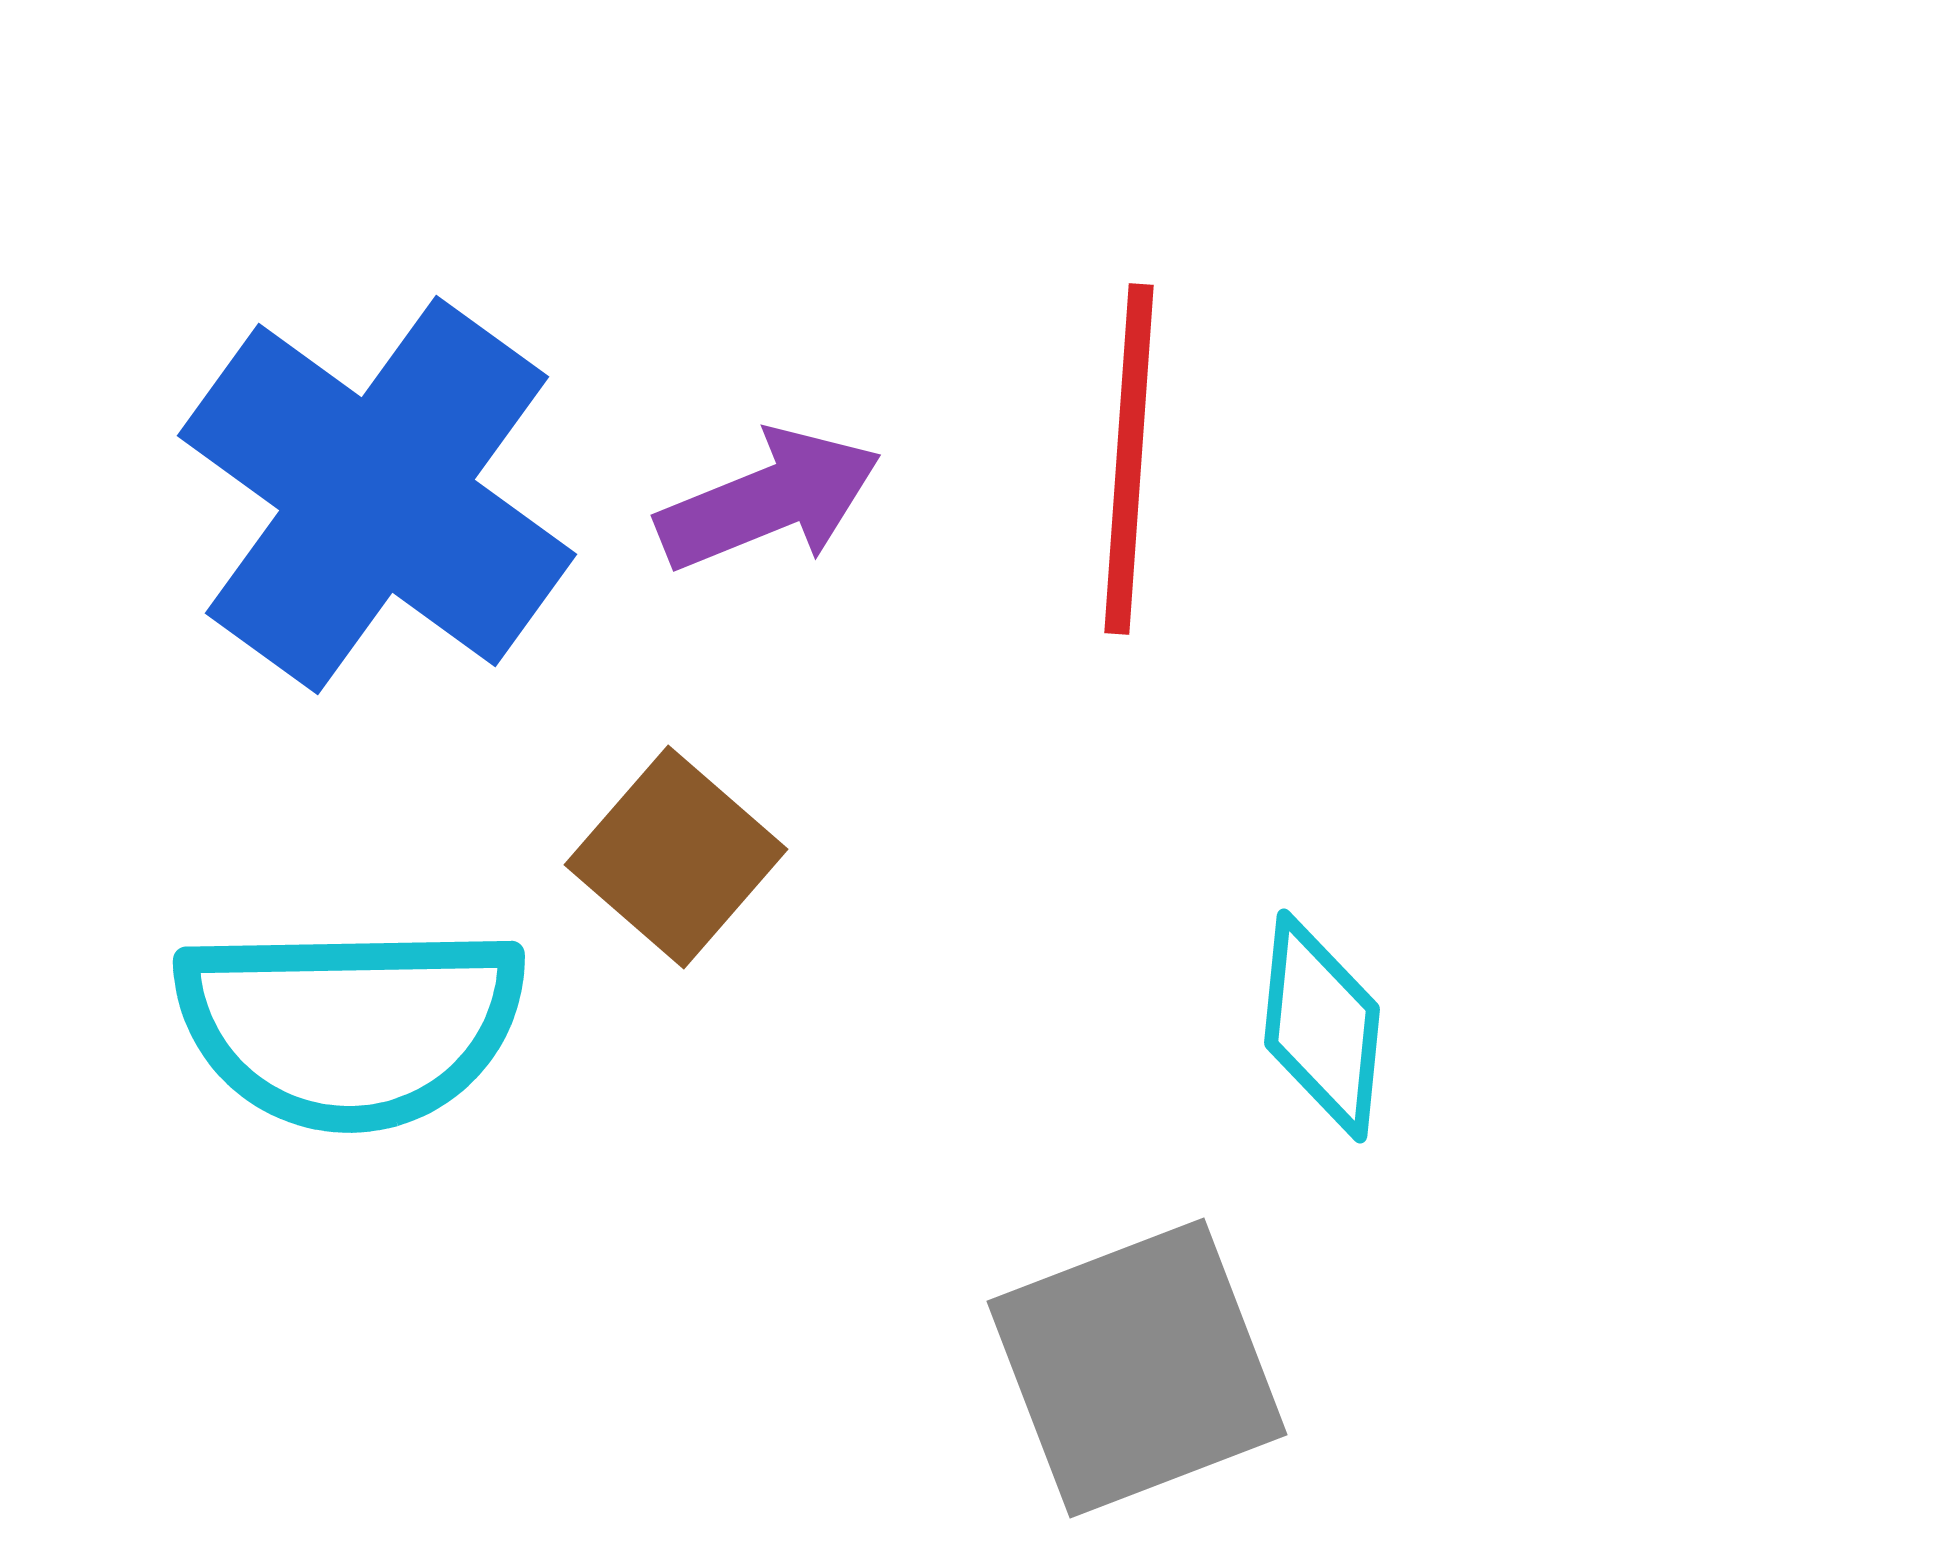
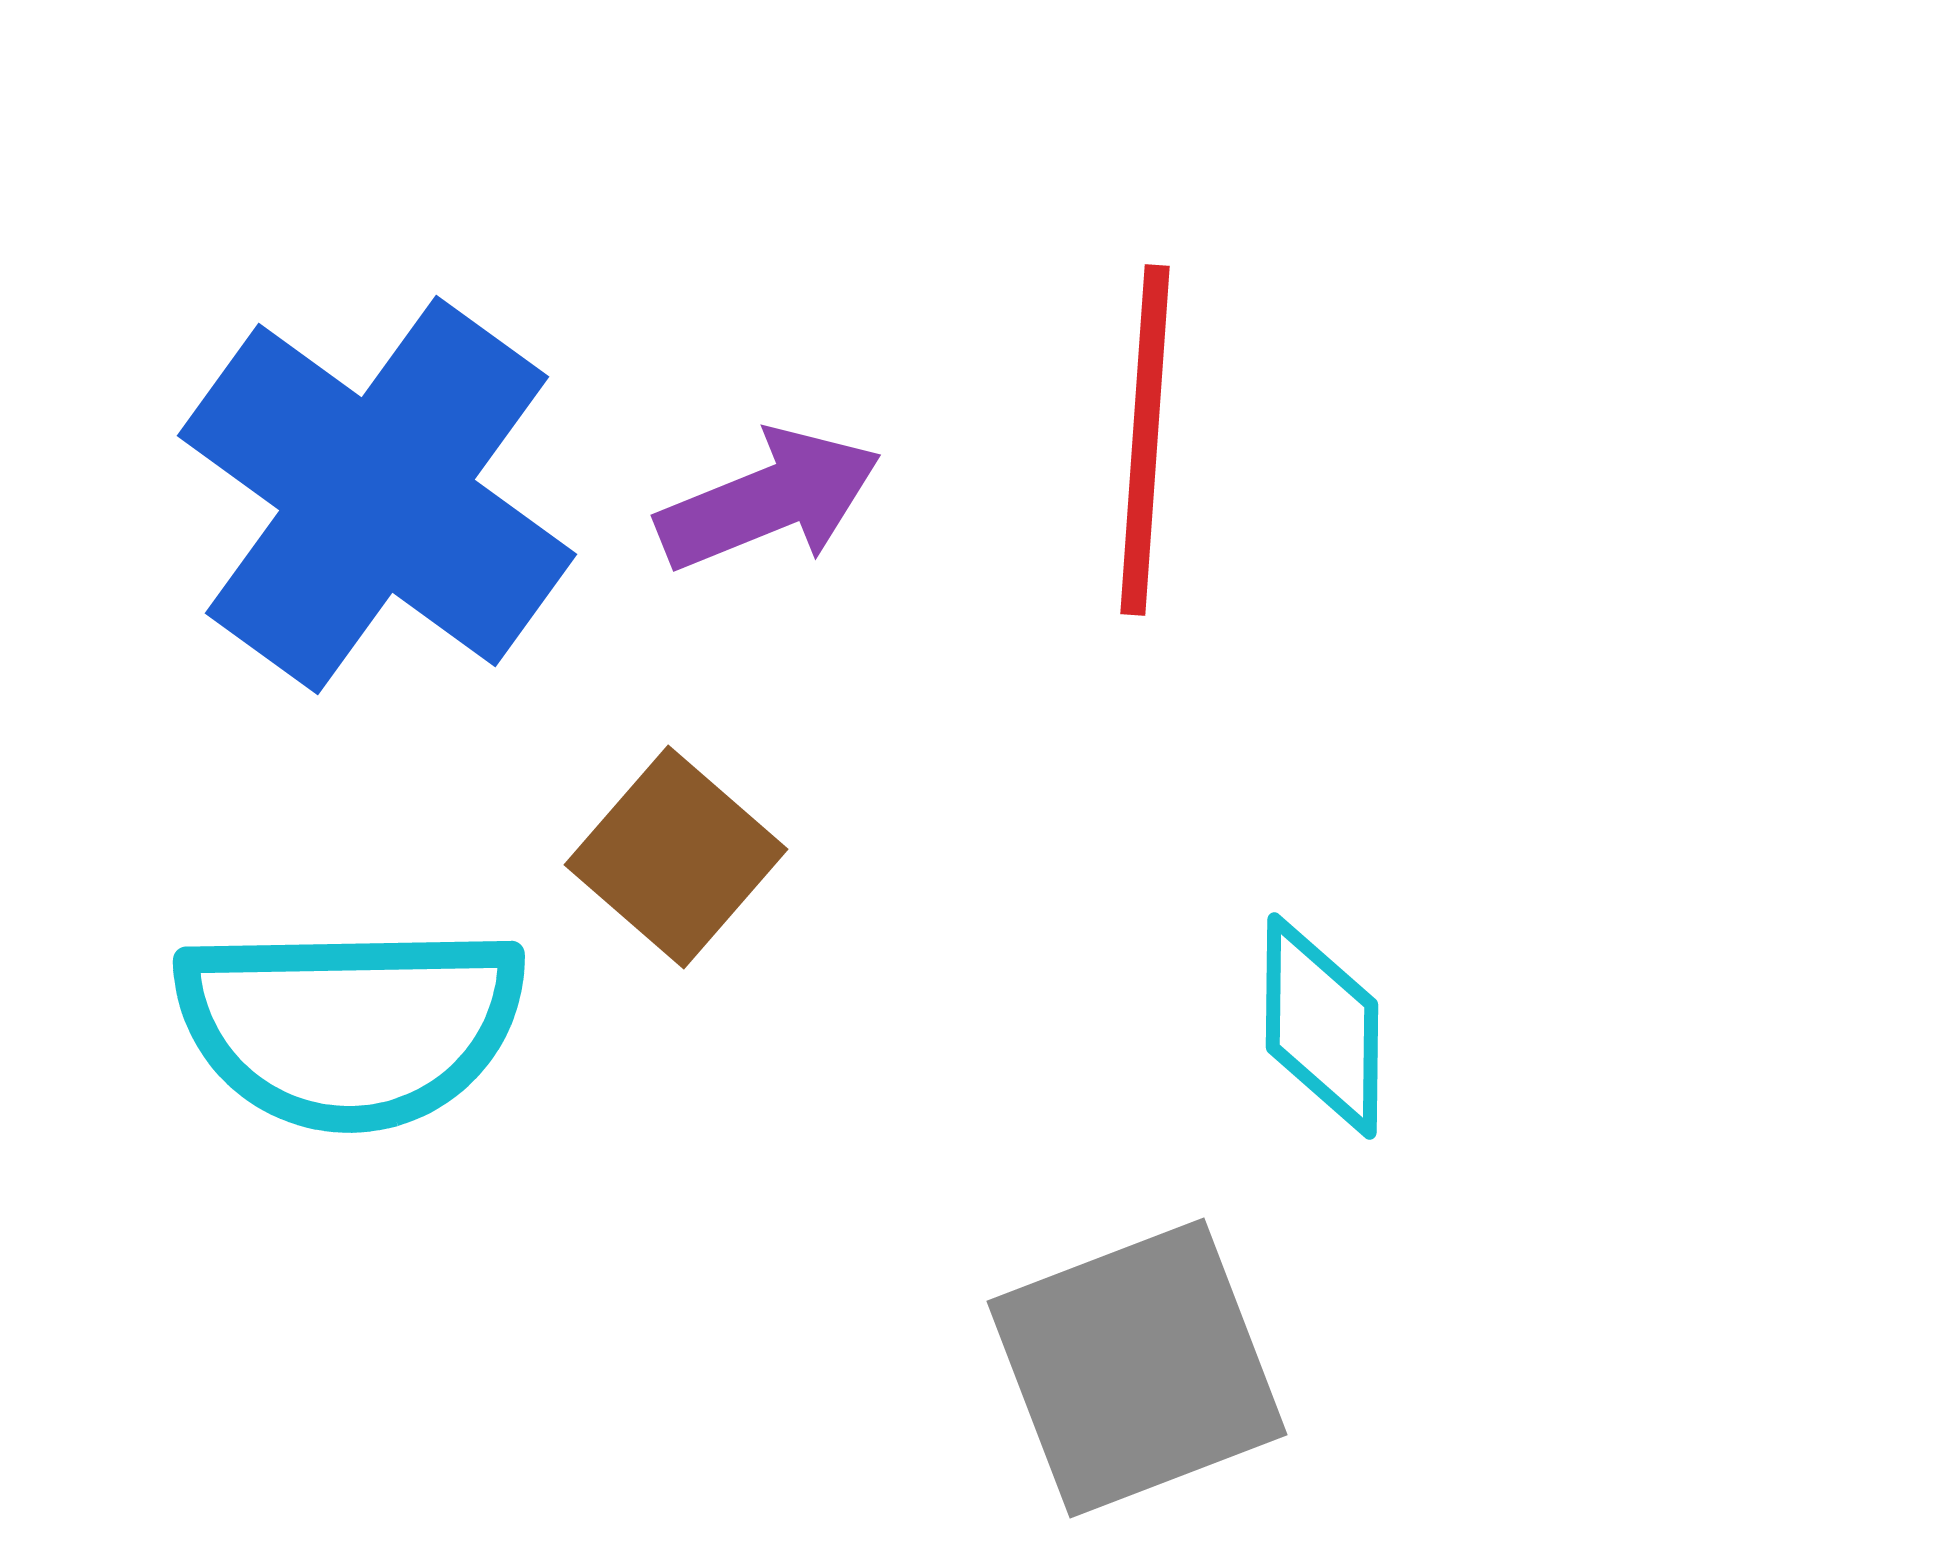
red line: moved 16 px right, 19 px up
cyan diamond: rotated 5 degrees counterclockwise
